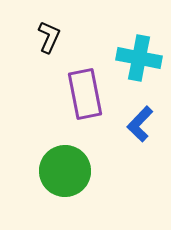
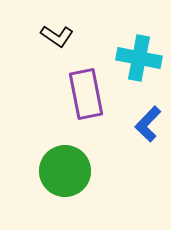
black L-shape: moved 8 px right, 1 px up; rotated 100 degrees clockwise
purple rectangle: moved 1 px right
blue L-shape: moved 8 px right
